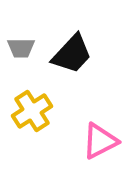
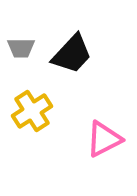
pink triangle: moved 4 px right, 2 px up
